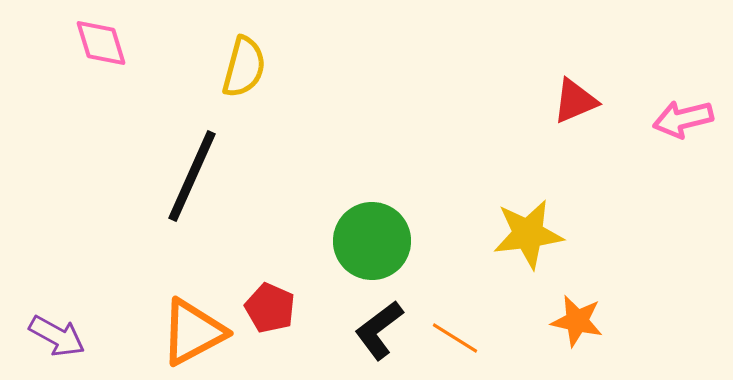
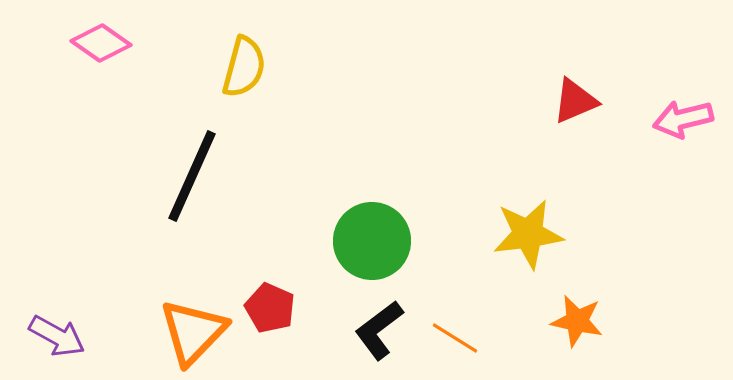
pink diamond: rotated 38 degrees counterclockwise
orange triangle: rotated 18 degrees counterclockwise
